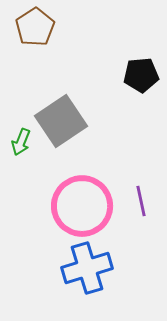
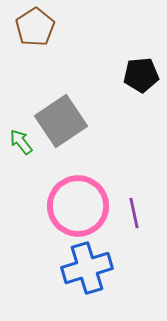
green arrow: rotated 120 degrees clockwise
purple line: moved 7 px left, 12 px down
pink circle: moved 4 px left
